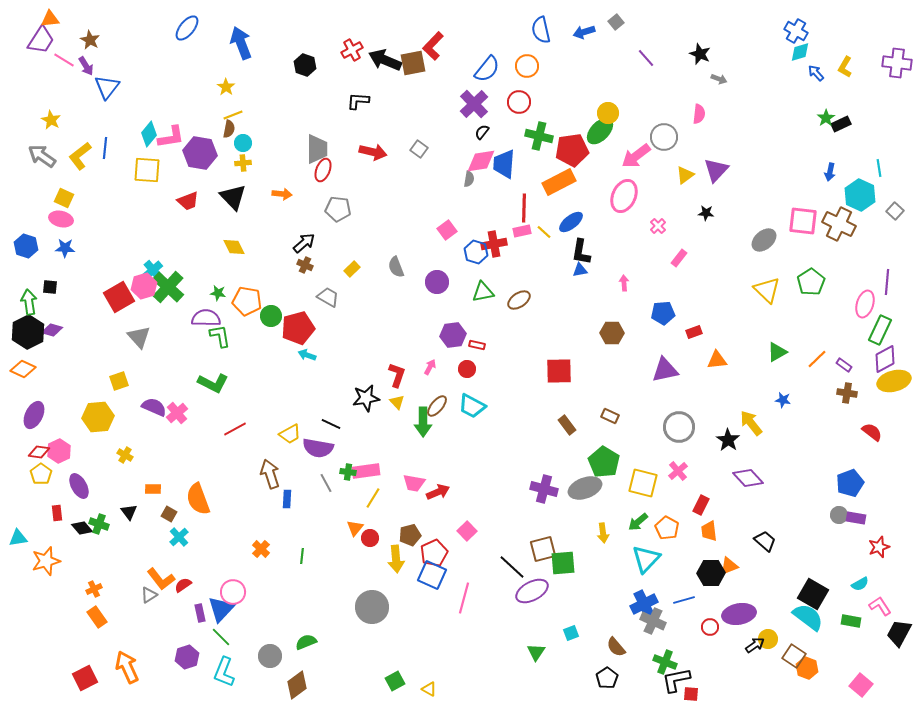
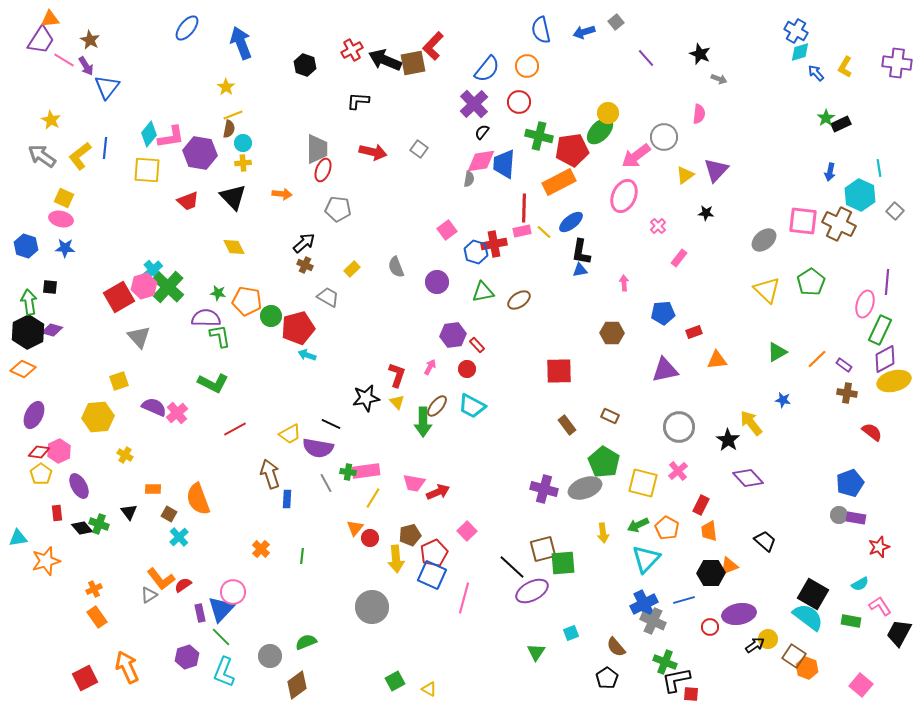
red rectangle at (477, 345): rotated 35 degrees clockwise
green arrow at (638, 522): moved 3 px down; rotated 15 degrees clockwise
